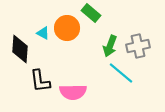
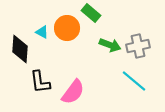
cyan triangle: moved 1 px left, 1 px up
green arrow: moved 1 px up; rotated 90 degrees counterclockwise
cyan line: moved 13 px right, 8 px down
black L-shape: moved 1 px down
pink semicircle: rotated 52 degrees counterclockwise
